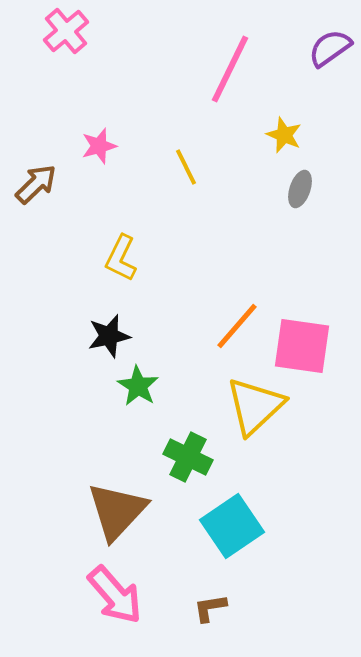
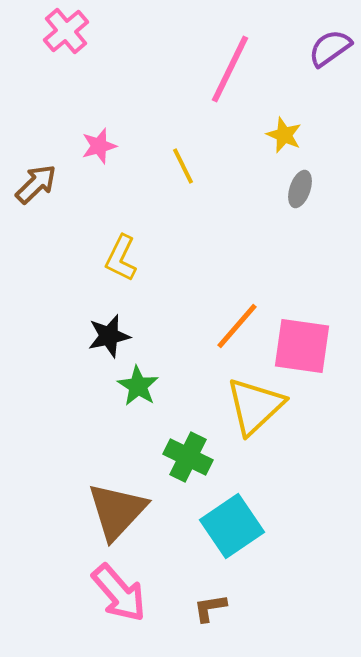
yellow line: moved 3 px left, 1 px up
pink arrow: moved 4 px right, 2 px up
